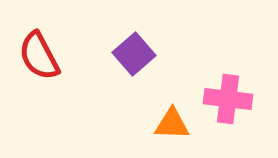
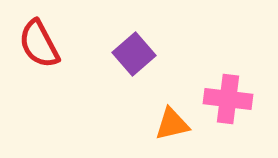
red semicircle: moved 12 px up
orange triangle: rotated 15 degrees counterclockwise
